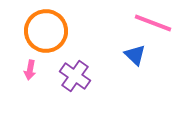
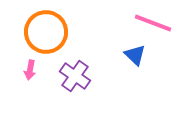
orange circle: moved 1 px down
